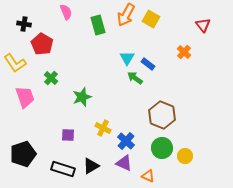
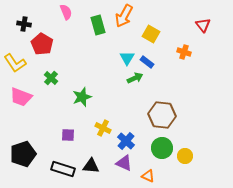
orange arrow: moved 2 px left, 1 px down
yellow square: moved 15 px down
orange cross: rotated 24 degrees counterclockwise
blue rectangle: moved 1 px left, 2 px up
green arrow: rotated 119 degrees clockwise
pink trapezoid: moved 4 px left; rotated 130 degrees clockwise
brown hexagon: rotated 16 degrees counterclockwise
black triangle: rotated 36 degrees clockwise
